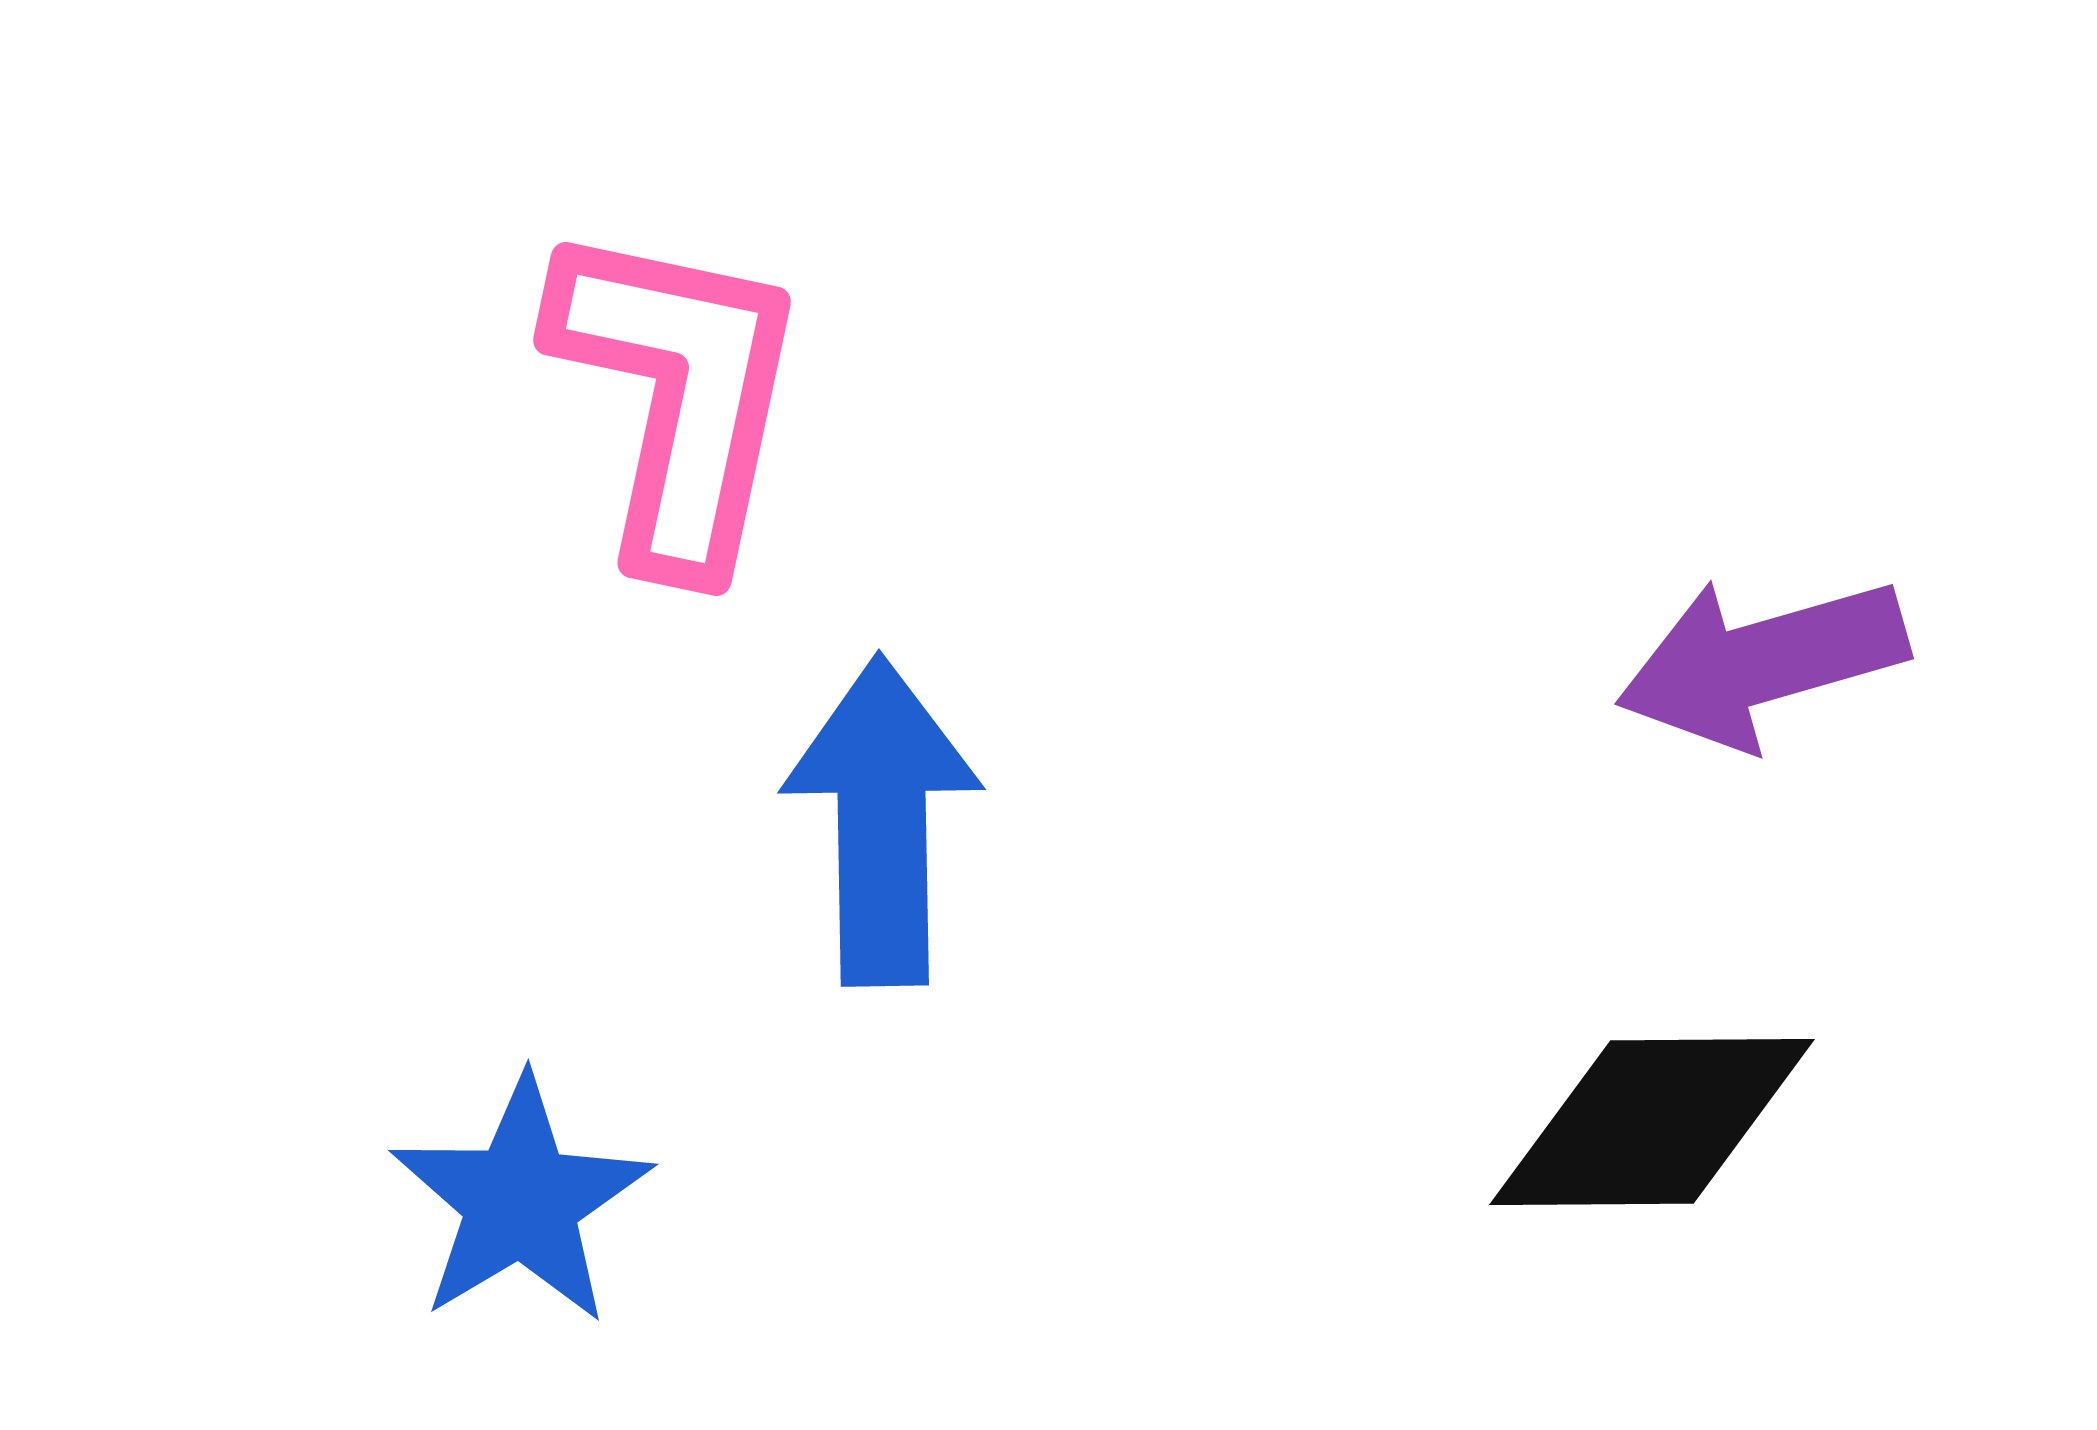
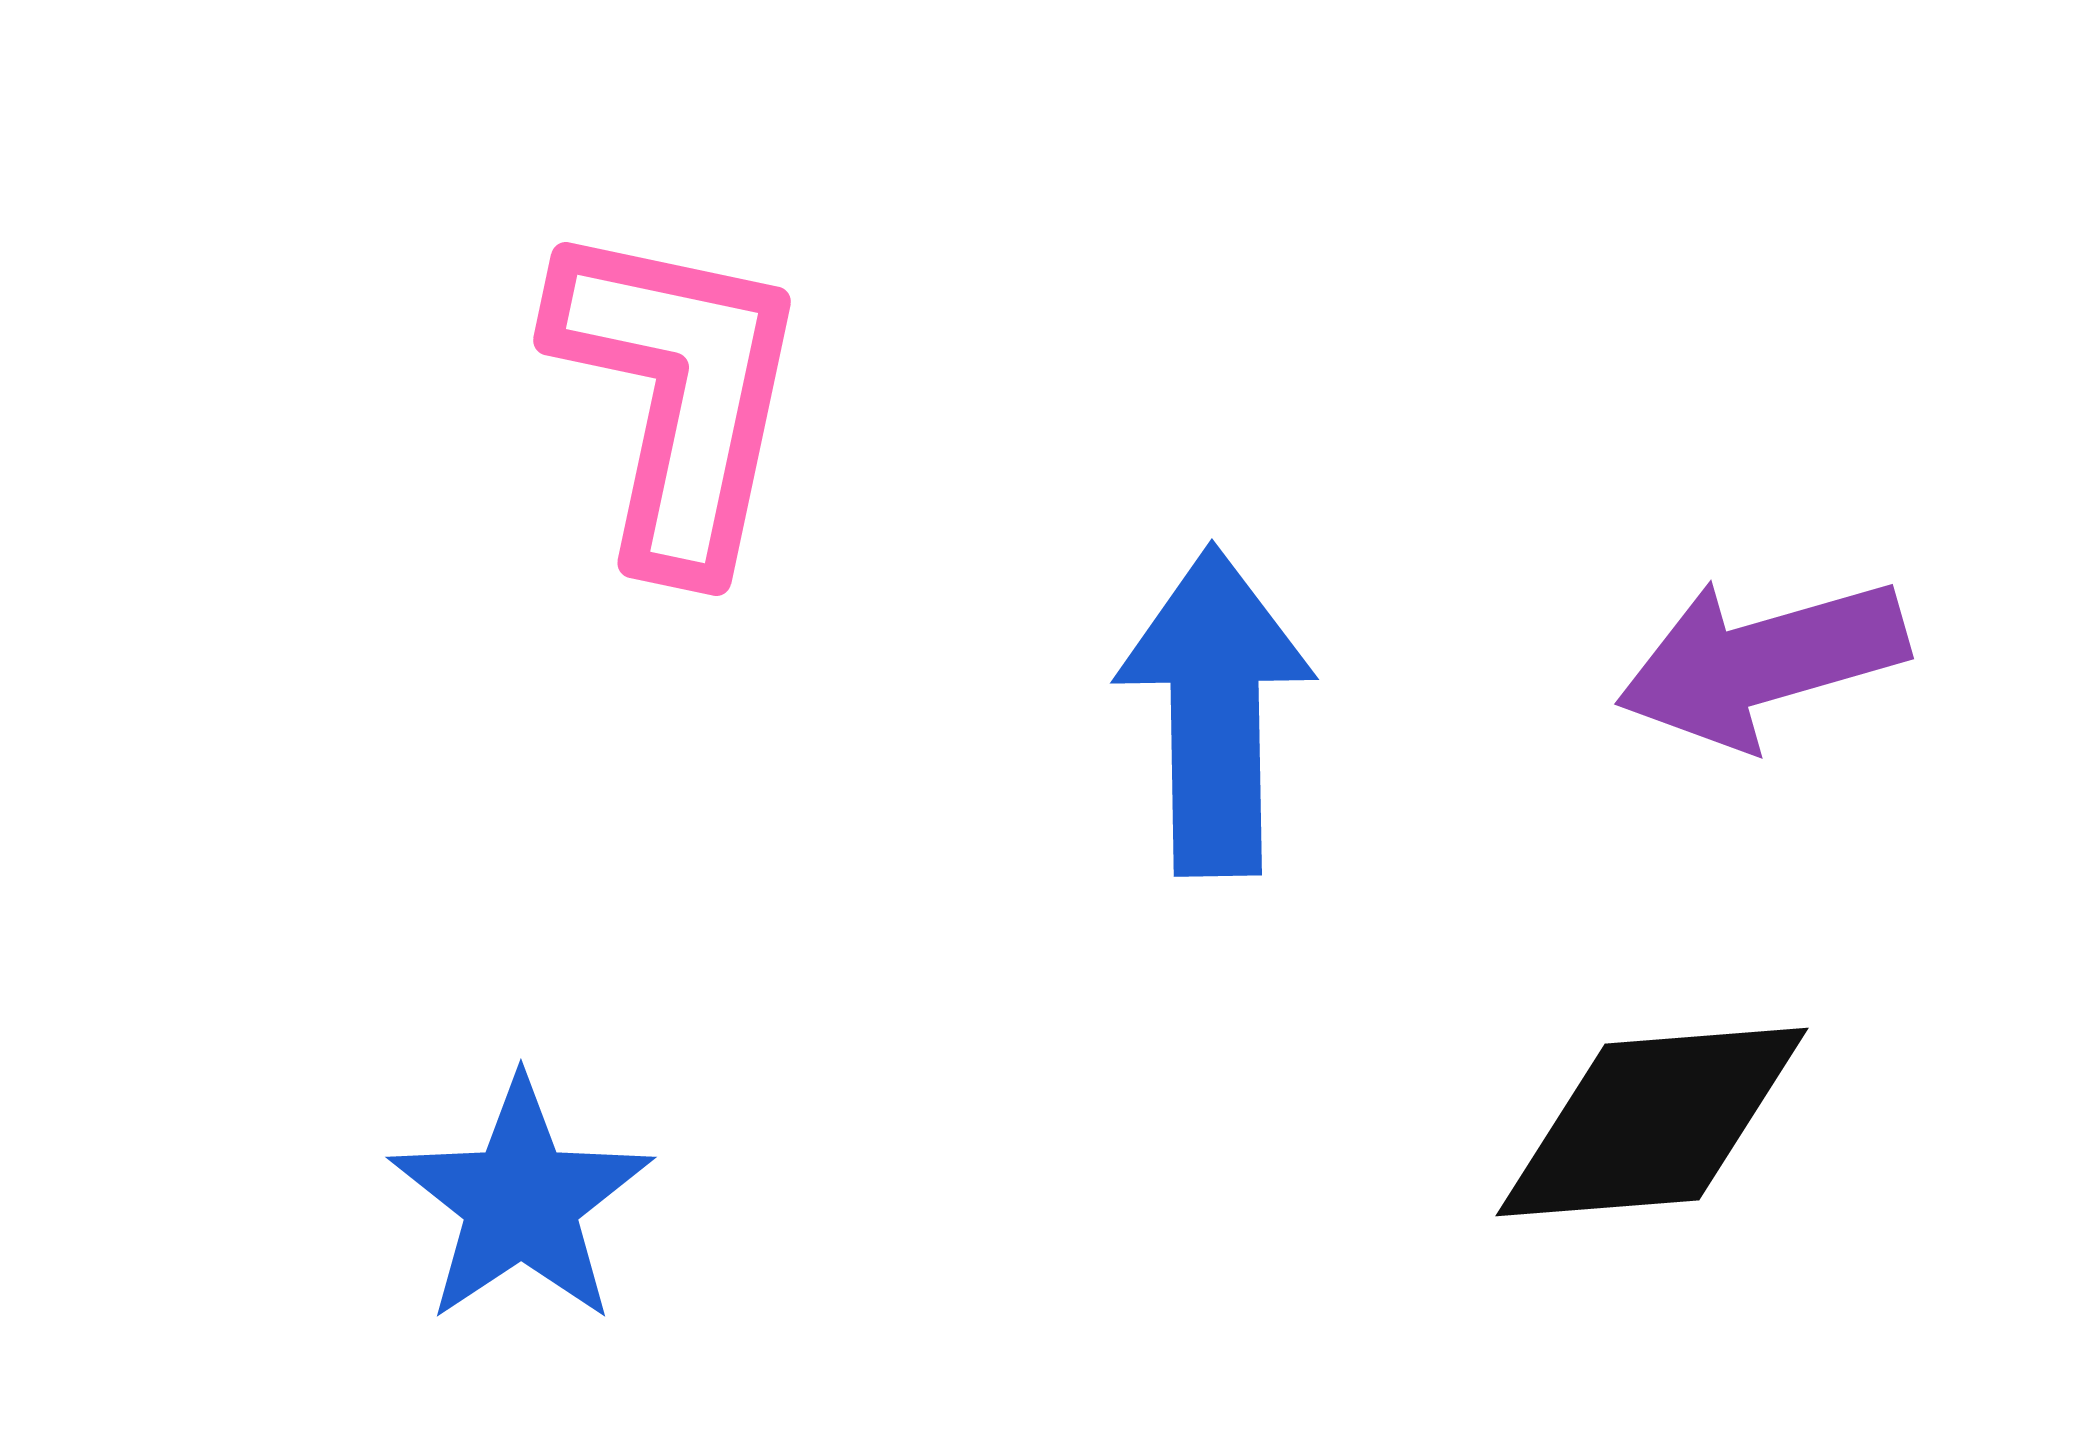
blue arrow: moved 333 px right, 110 px up
black diamond: rotated 4 degrees counterclockwise
blue star: rotated 3 degrees counterclockwise
